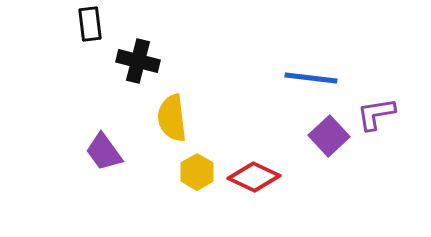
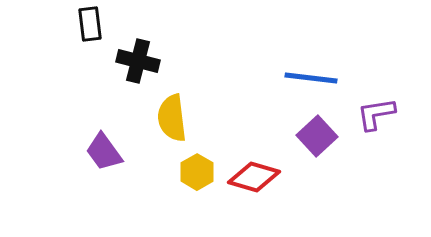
purple square: moved 12 px left
red diamond: rotated 9 degrees counterclockwise
